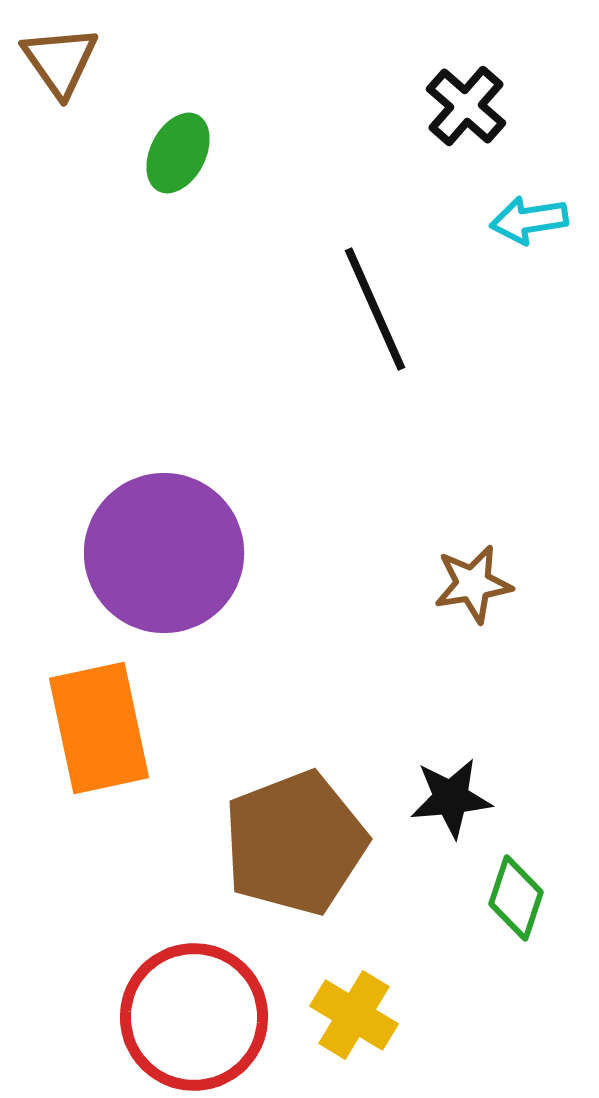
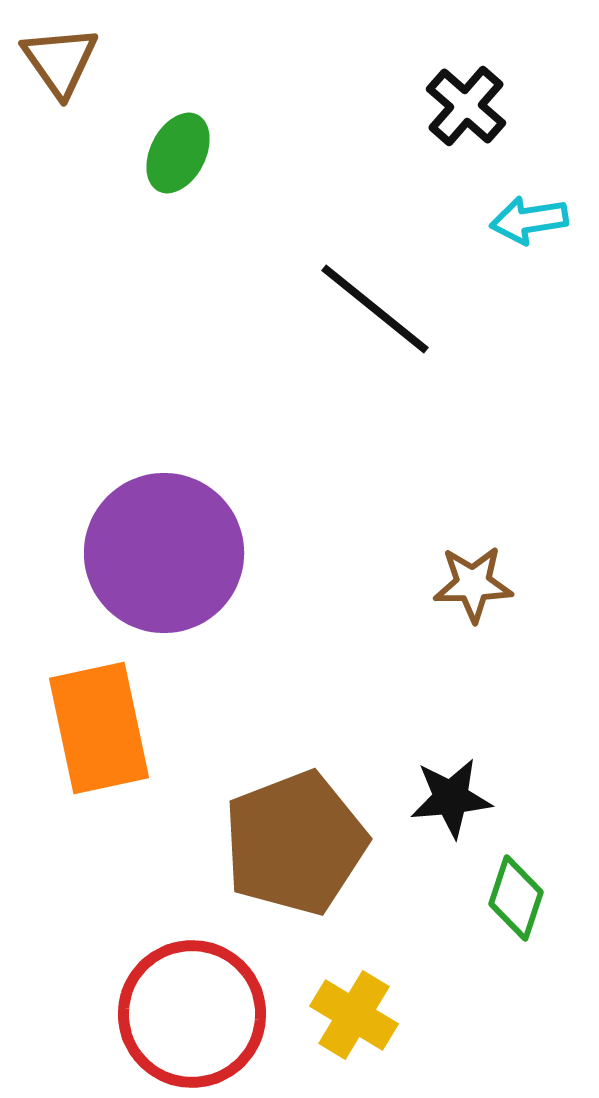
black line: rotated 27 degrees counterclockwise
brown star: rotated 8 degrees clockwise
red circle: moved 2 px left, 3 px up
